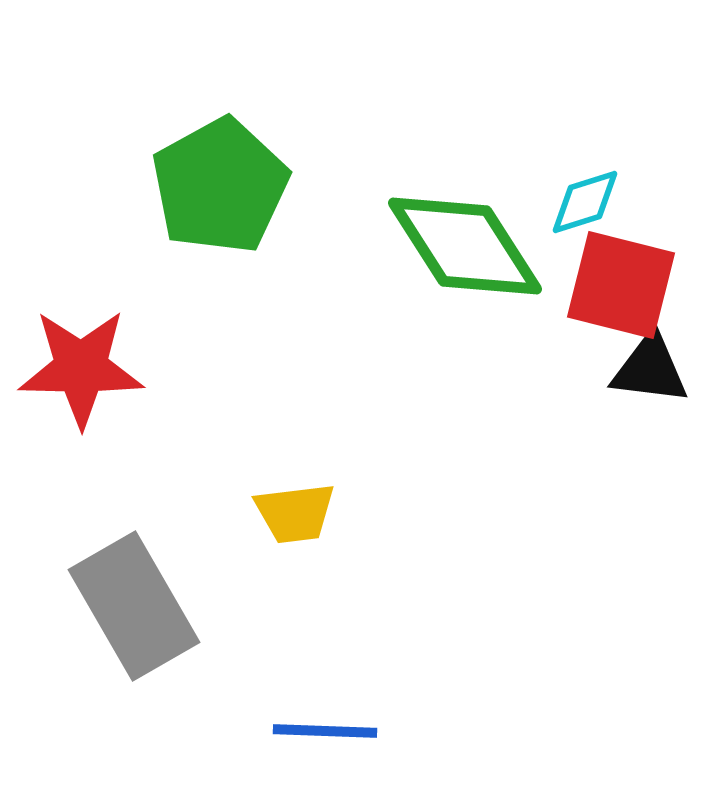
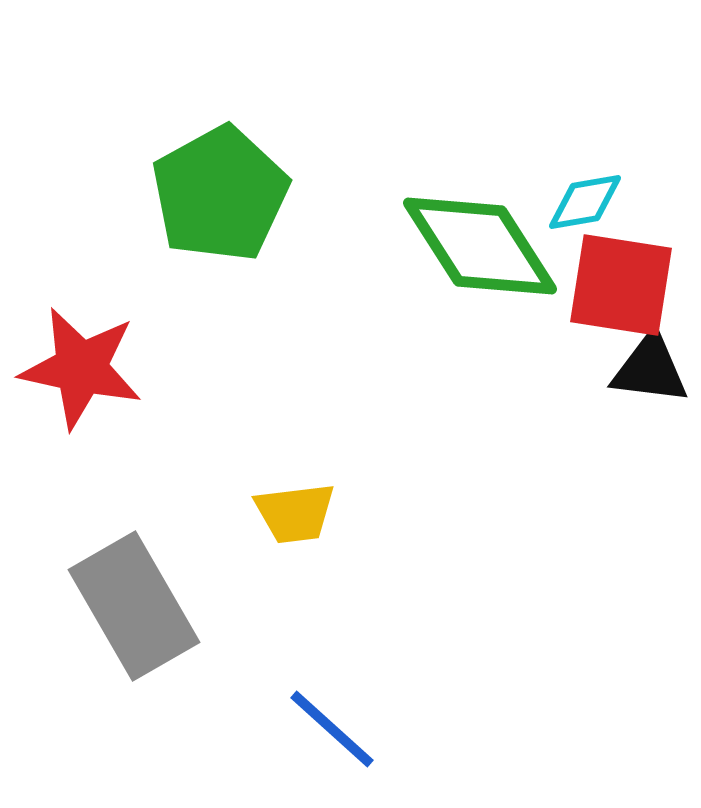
green pentagon: moved 8 px down
cyan diamond: rotated 8 degrees clockwise
green diamond: moved 15 px right
red square: rotated 5 degrees counterclockwise
red star: rotated 11 degrees clockwise
blue line: moved 7 px right, 2 px up; rotated 40 degrees clockwise
